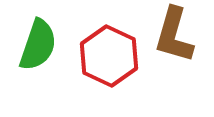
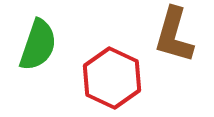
red hexagon: moved 3 px right, 22 px down
